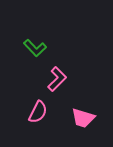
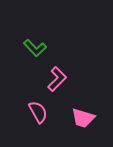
pink semicircle: rotated 55 degrees counterclockwise
